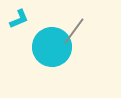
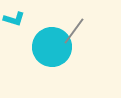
cyan L-shape: moved 5 px left; rotated 40 degrees clockwise
